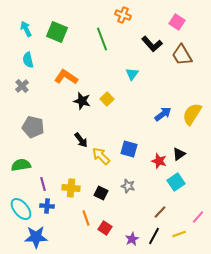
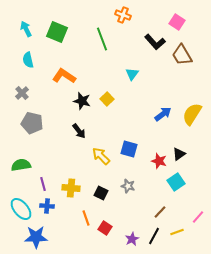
black L-shape: moved 3 px right, 2 px up
orange L-shape: moved 2 px left, 1 px up
gray cross: moved 7 px down
gray pentagon: moved 1 px left, 4 px up
black arrow: moved 2 px left, 9 px up
yellow line: moved 2 px left, 2 px up
